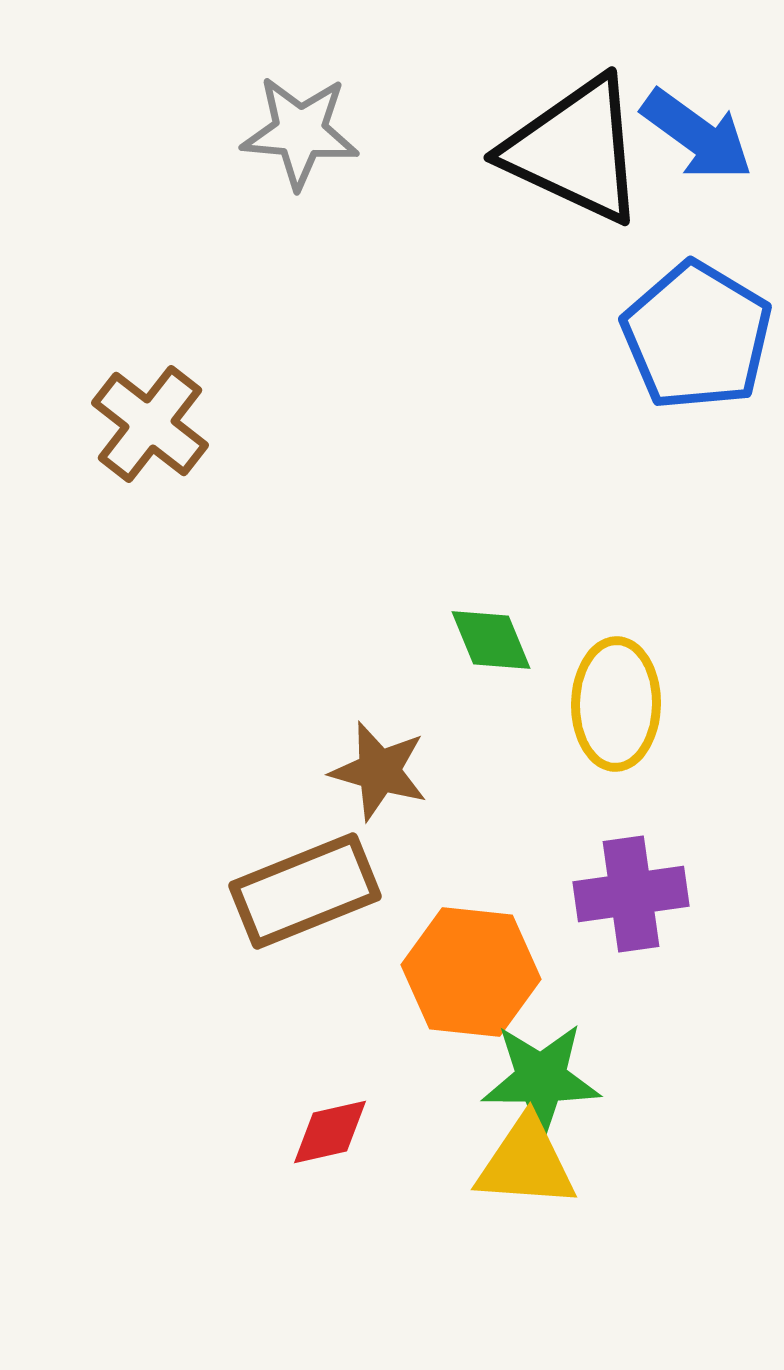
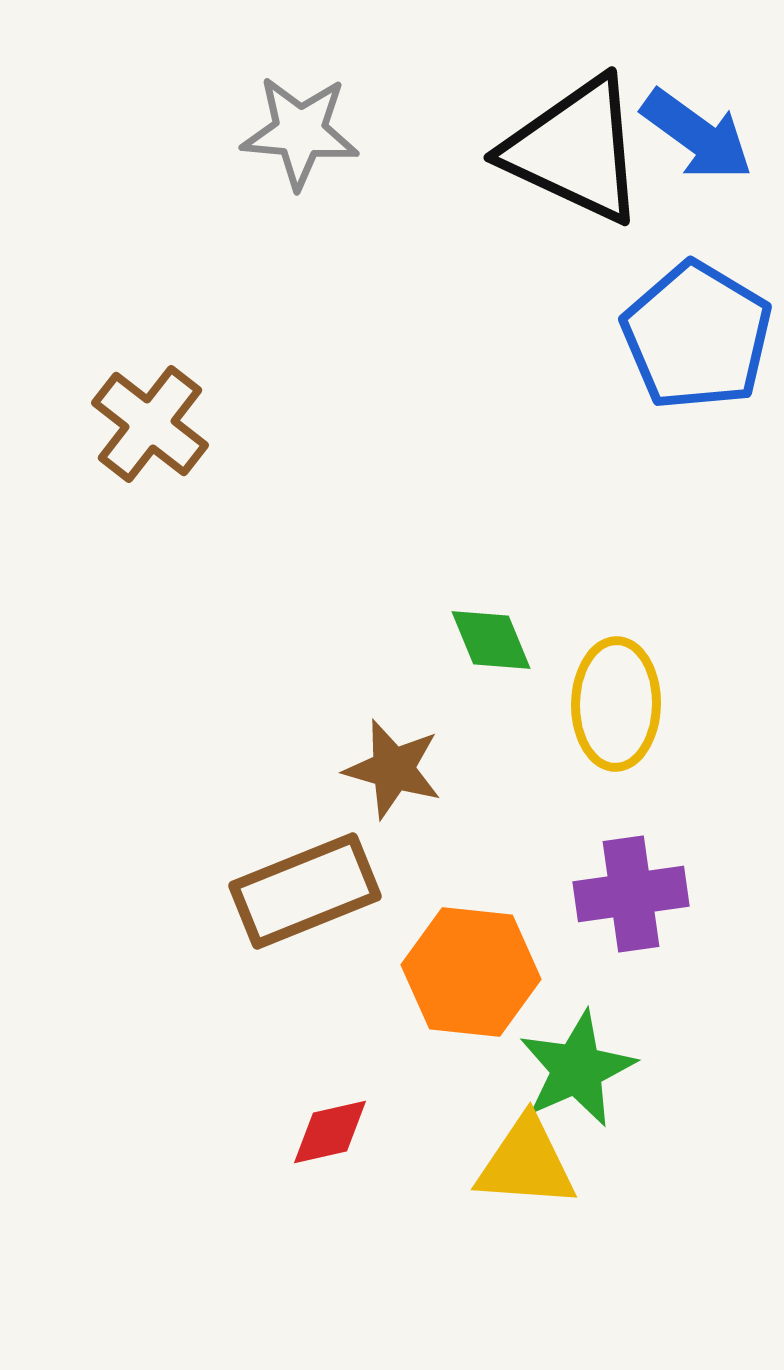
brown star: moved 14 px right, 2 px up
green star: moved 36 px right, 10 px up; rotated 24 degrees counterclockwise
